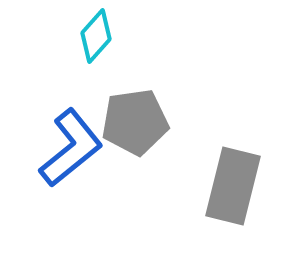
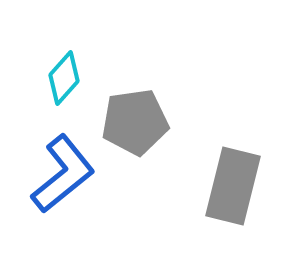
cyan diamond: moved 32 px left, 42 px down
blue L-shape: moved 8 px left, 26 px down
